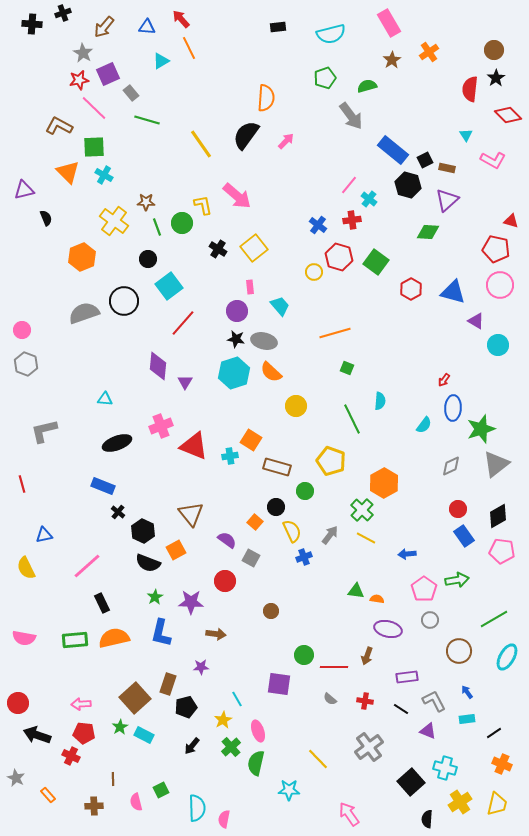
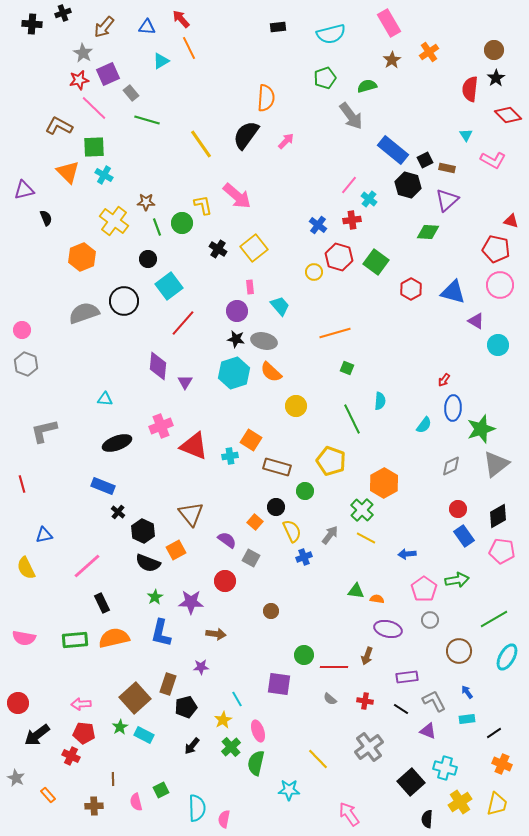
black arrow at (37, 735): rotated 56 degrees counterclockwise
